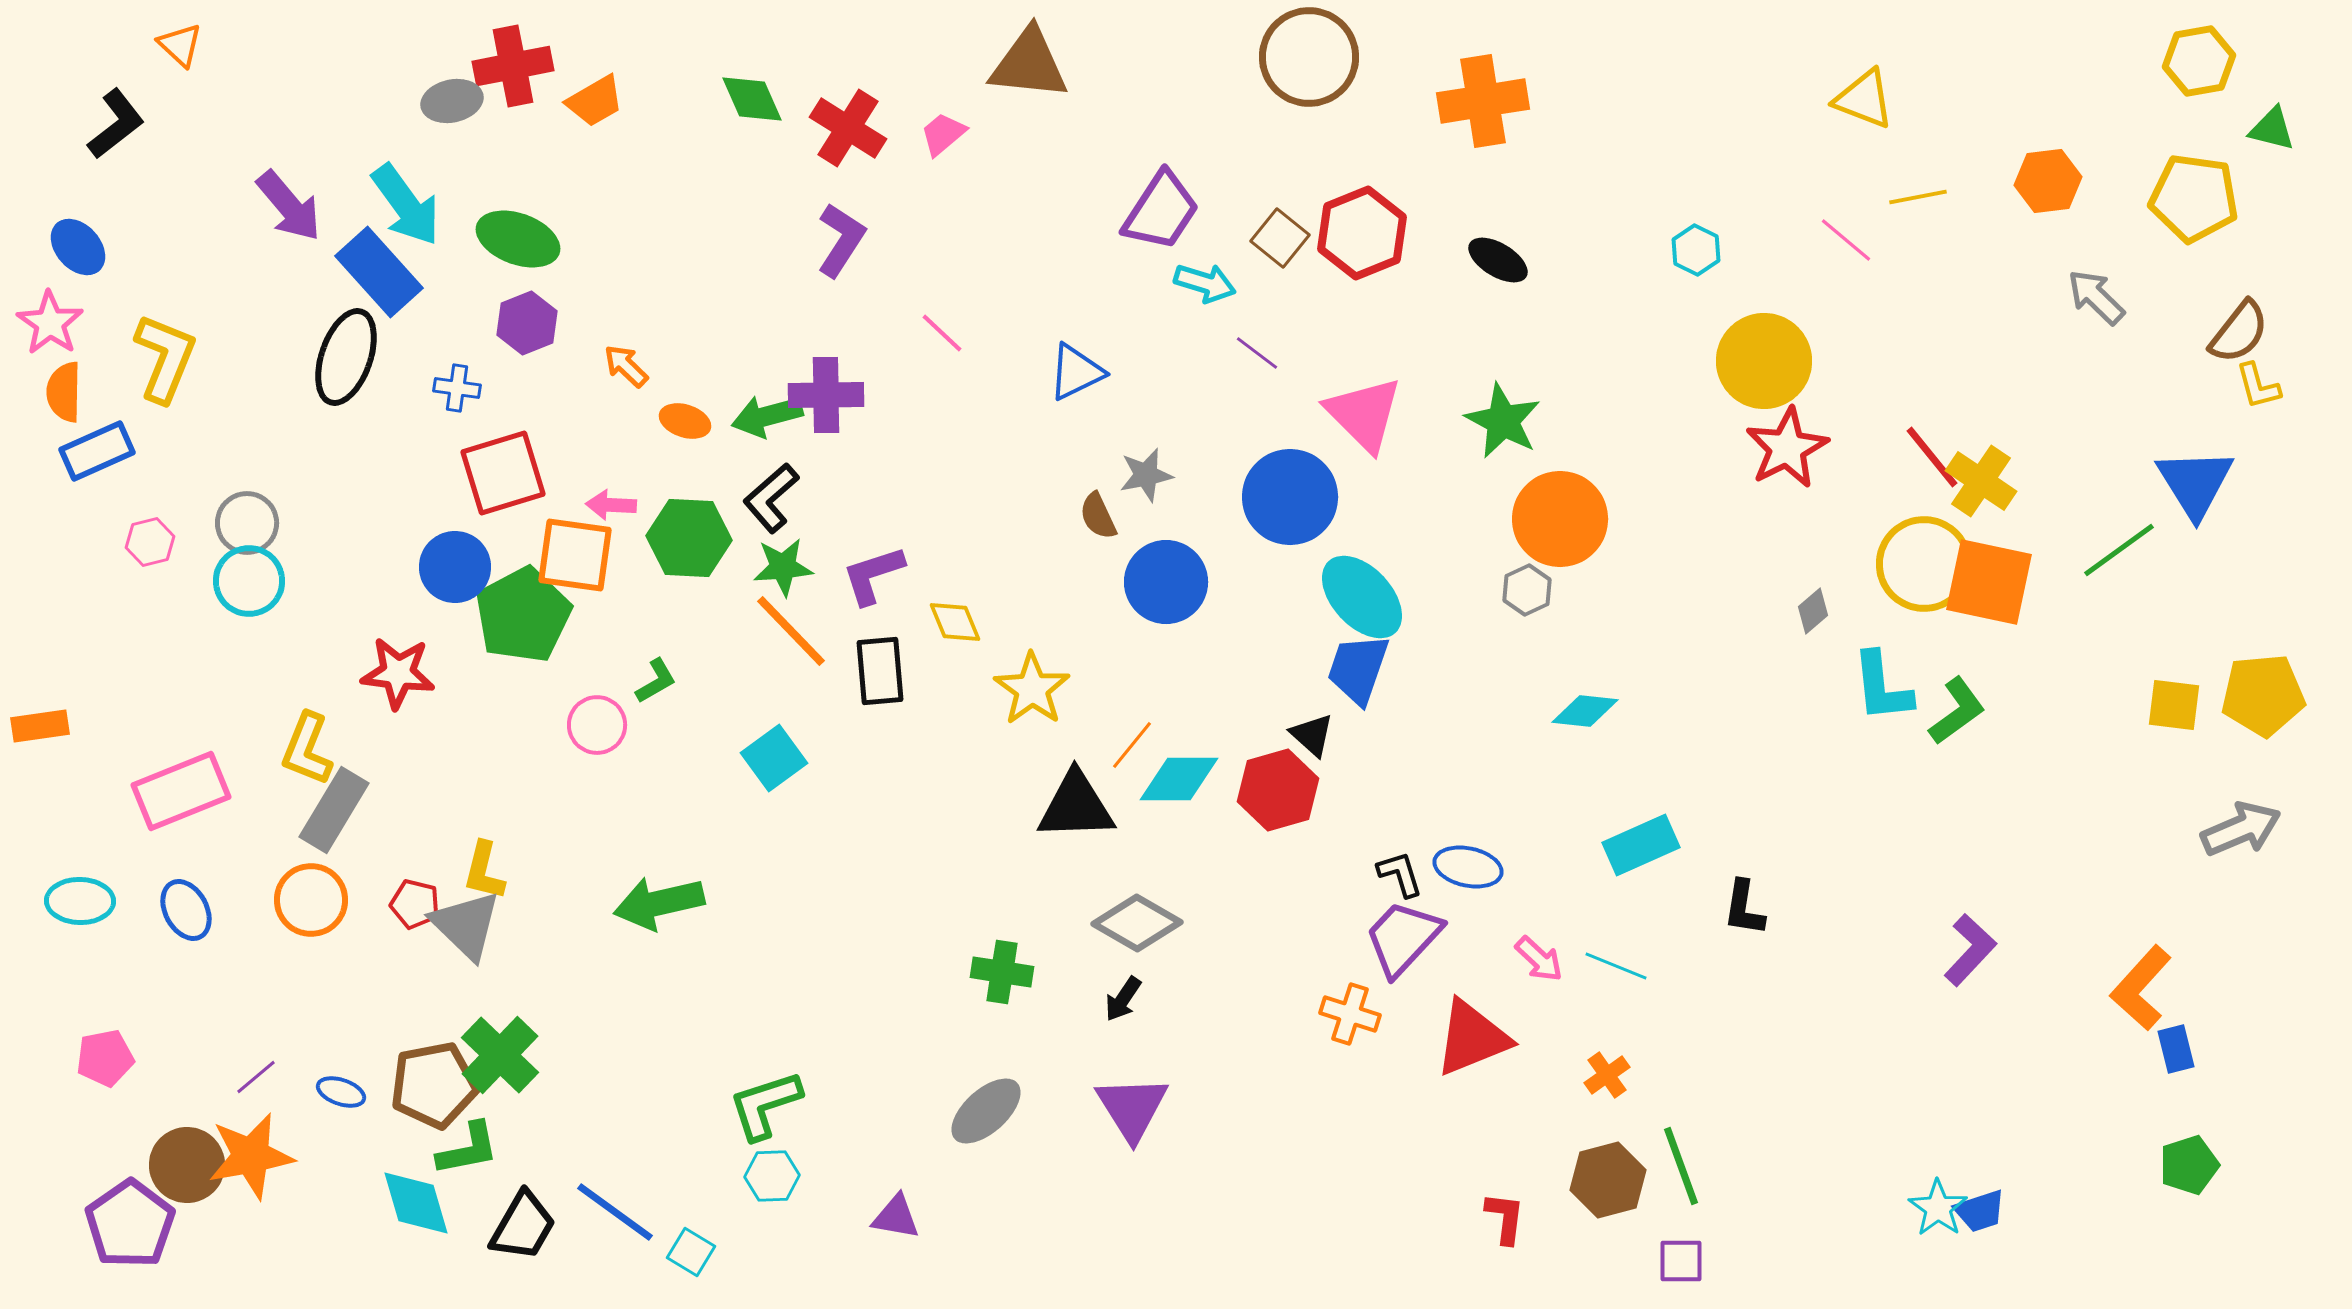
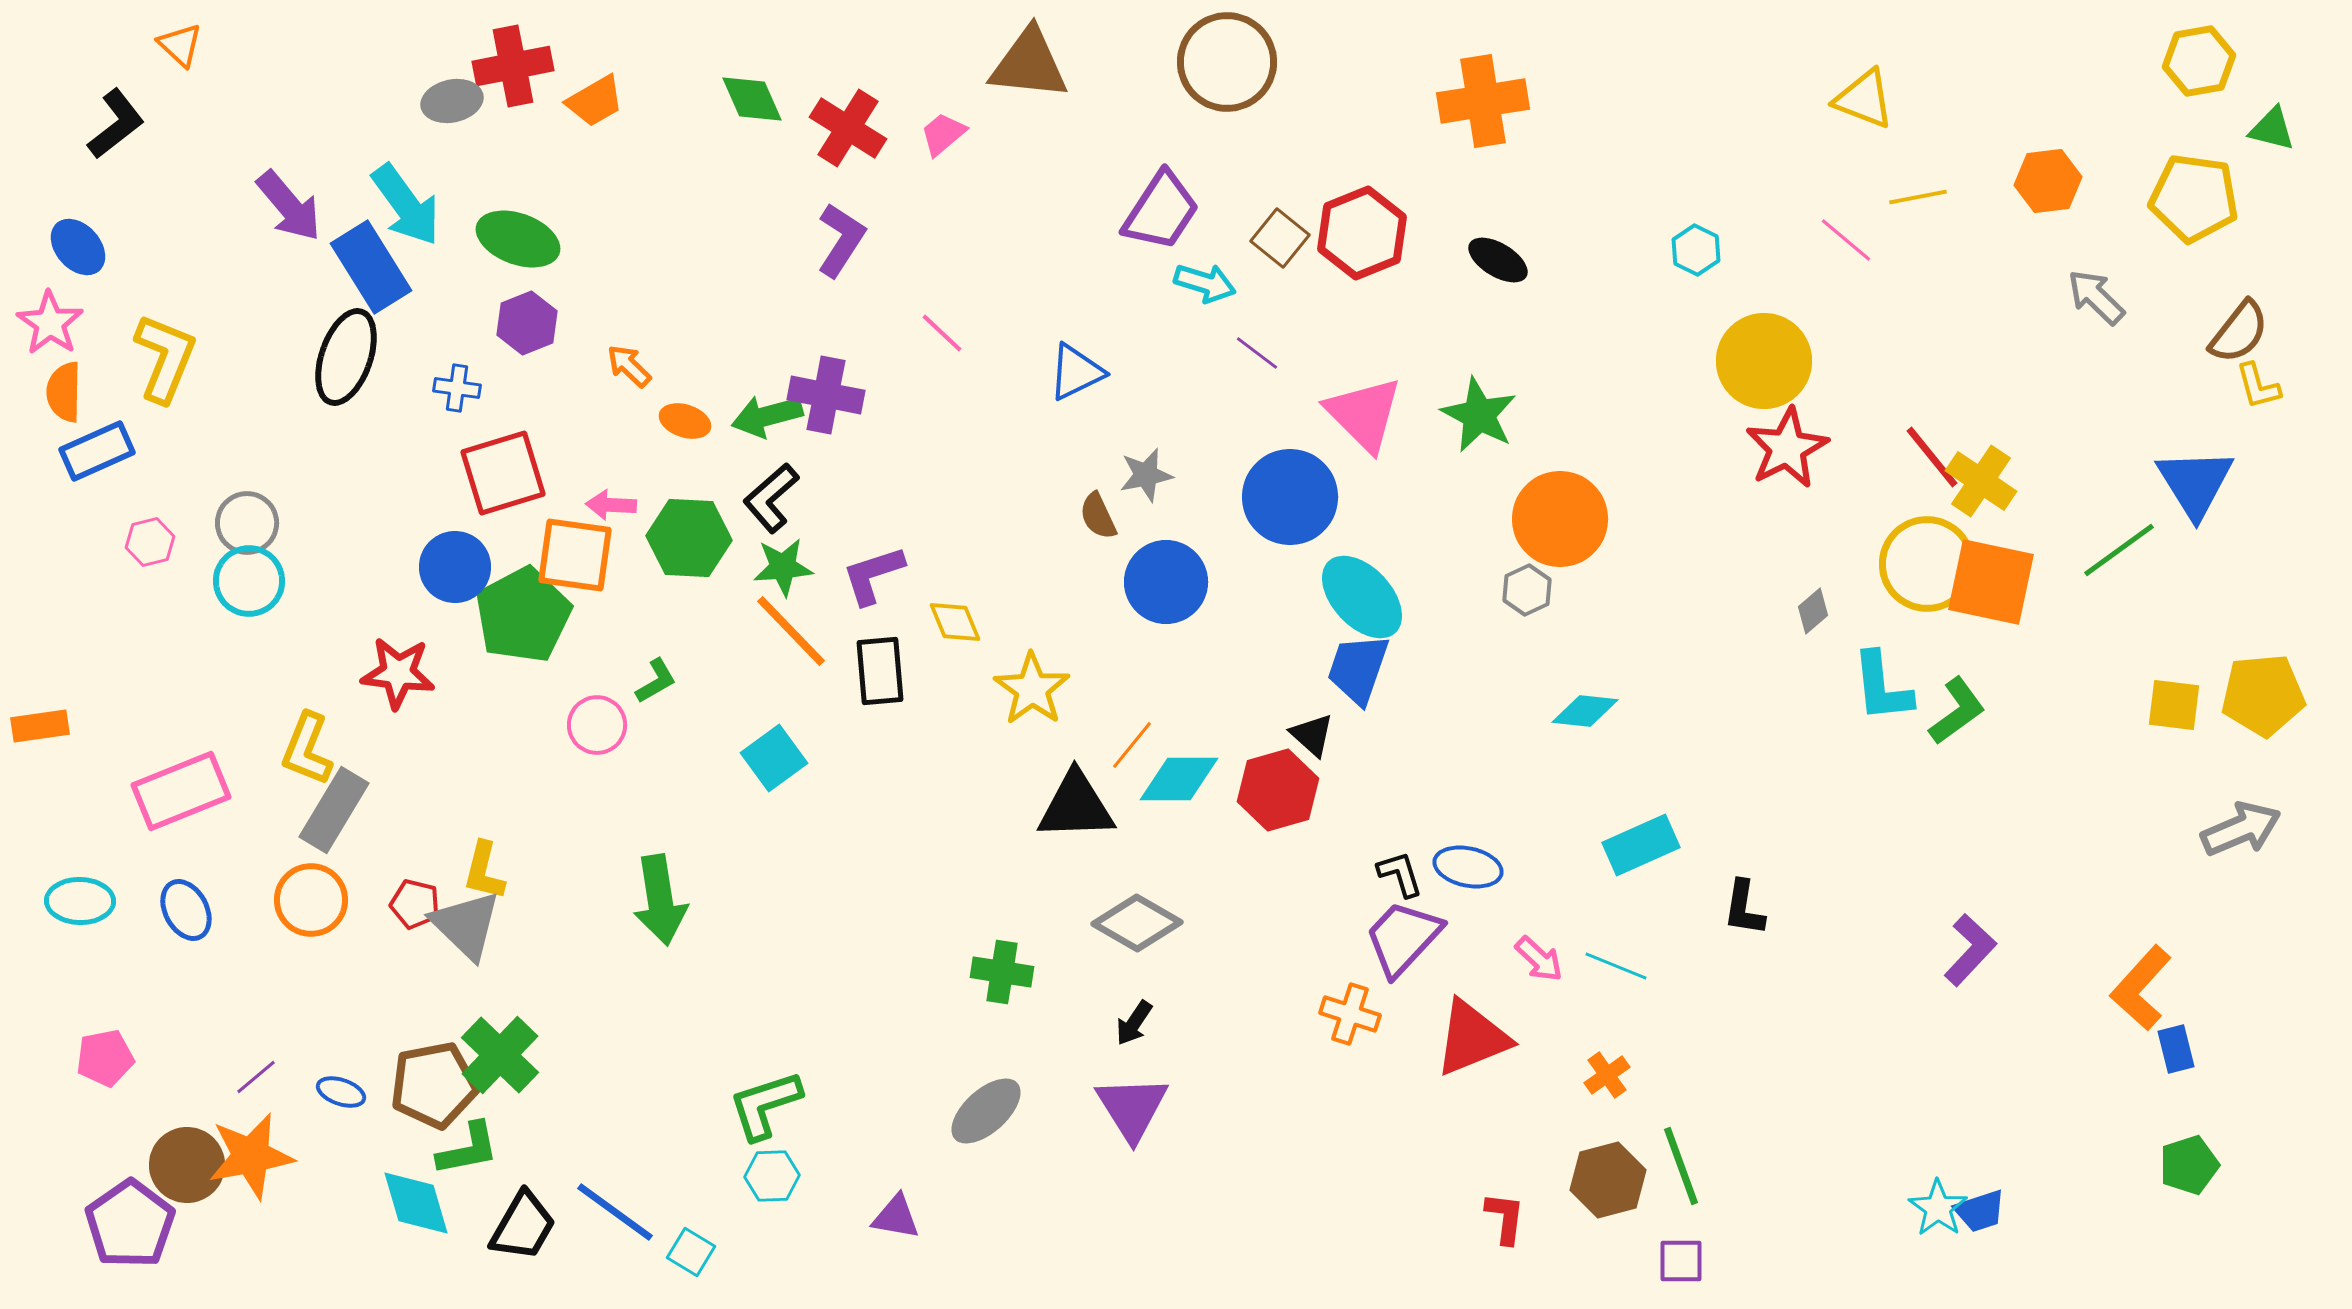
brown circle at (1309, 57): moved 82 px left, 5 px down
blue rectangle at (379, 272): moved 8 px left, 5 px up; rotated 10 degrees clockwise
orange arrow at (626, 366): moved 3 px right
purple cross at (826, 395): rotated 12 degrees clockwise
green star at (1503, 421): moved 24 px left, 6 px up
yellow circle at (1924, 564): moved 3 px right
orange square at (1989, 582): moved 2 px right
green arrow at (659, 903): moved 1 px right, 3 px up; rotated 86 degrees counterclockwise
black arrow at (1123, 999): moved 11 px right, 24 px down
